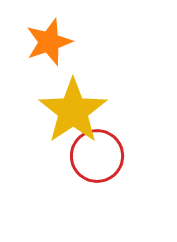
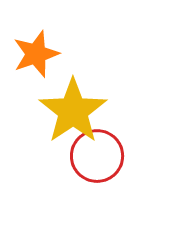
orange star: moved 13 px left, 12 px down
